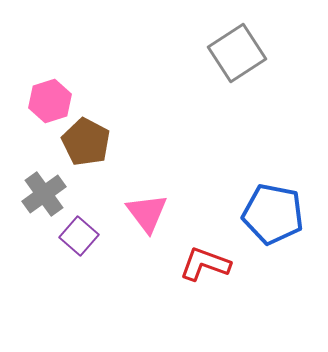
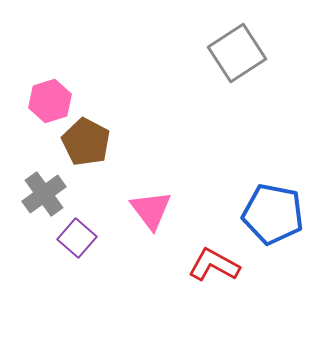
pink triangle: moved 4 px right, 3 px up
purple square: moved 2 px left, 2 px down
red L-shape: moved 9 px right, 1 px down; rotated 9 degrees clockwise
